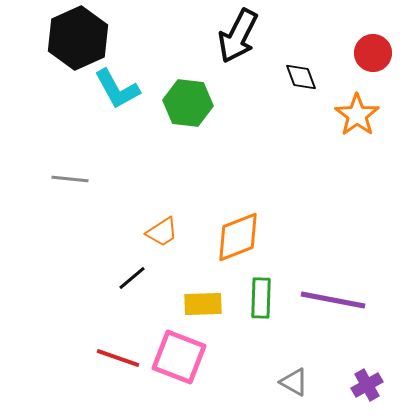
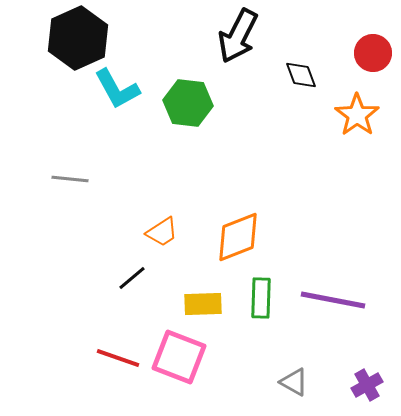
black diamond: moved 2 px up
